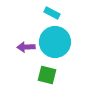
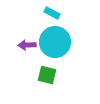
purple arrow: moved 1 px right, 2 px up
